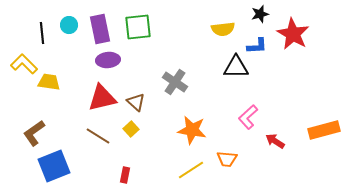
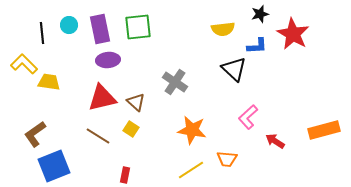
black triangle: moved 2 px left, 2 px down; rotated 44 degrees clockwise
yellow square: rotated 14 degrees counterclockwise
brown L-shape: moved 1 px right, 1 px down
